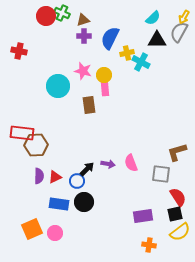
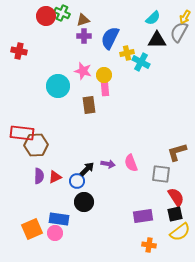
yellow arrow: moved 1 px right
red semicircle: moved 2 px left
blue rectangle: moved 15 px down
